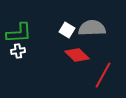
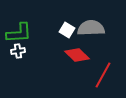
gray semicircle: moved 1 px left
